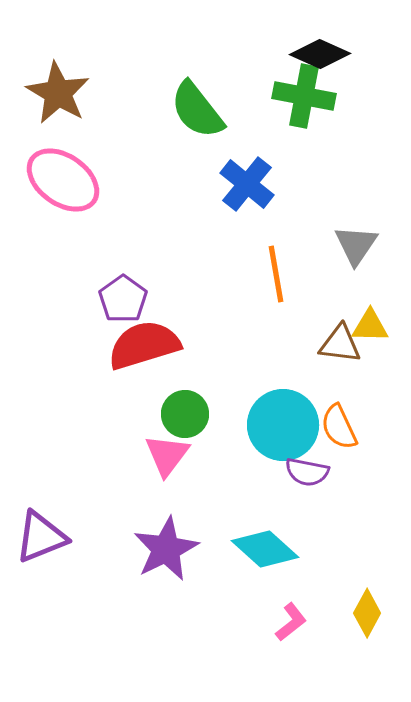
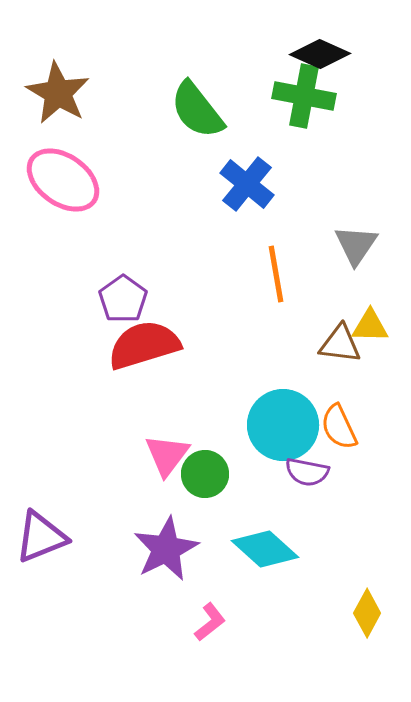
green circle: moved 20 px right, 60 px down
pink L-shape: moved 81 px left
